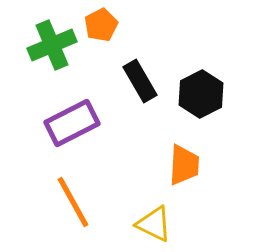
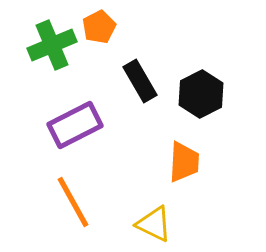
orange pentagon: moved 2 px left, 2 px down
purple rectangle: moved 3 px right, 2 px down
orange trapezoid: moved 3 px up
